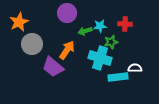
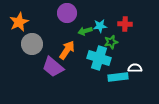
cyan cross: moved 1 px left
